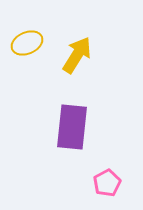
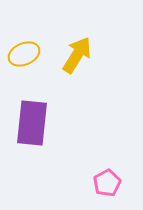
yellow ellipse: moved 3 px left, 11 px down
purple rectangle: moved 40 px left, 4 px up
